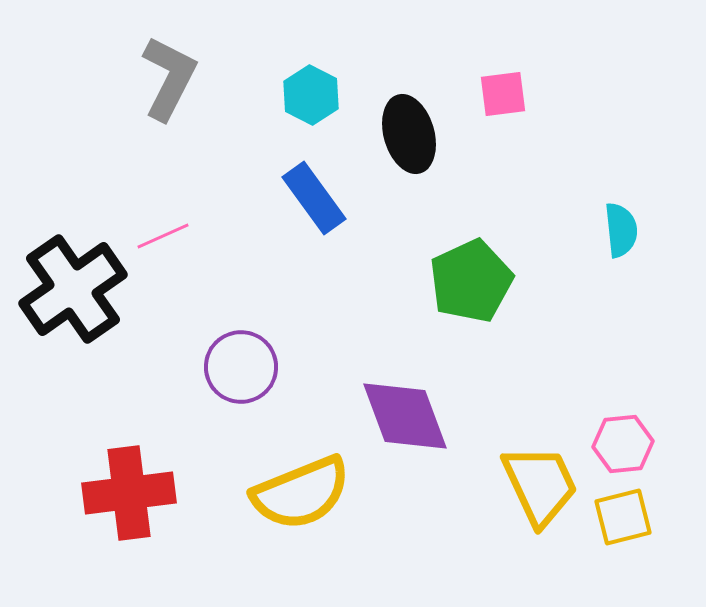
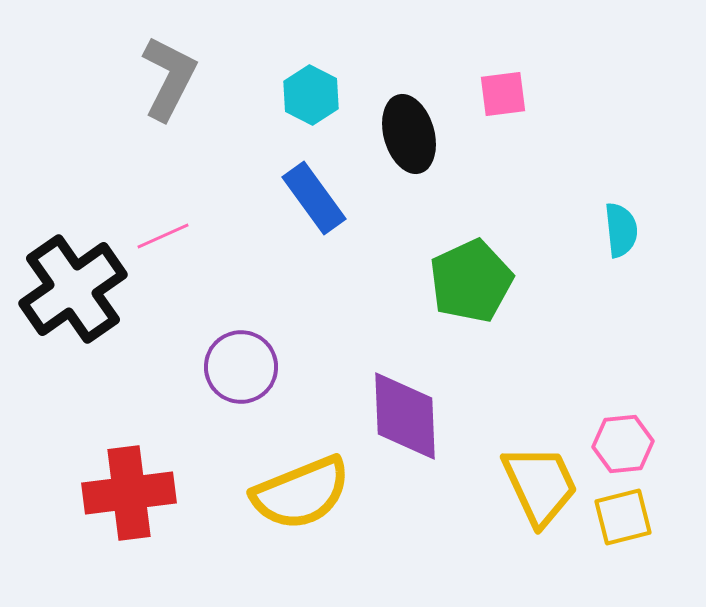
purple diamond: rotated 18 degrees clockwise
